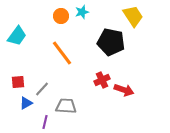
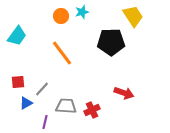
black pentagon: rotated 12 degrees counterclockwise
red cross: moved 10 px left, 30 px down
red arrow: moved 3 px down
